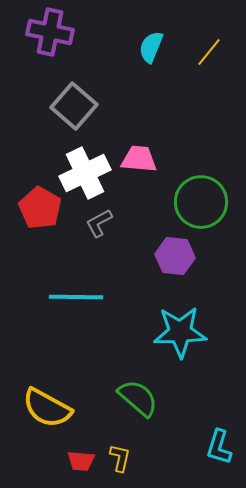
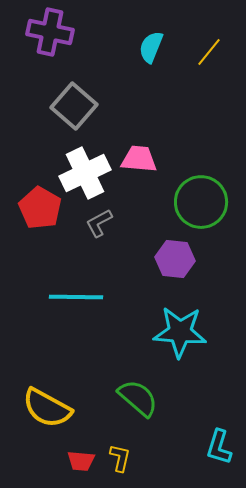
purple hexagon: moved 3 px down
cyan star: rotated 6 degrees clockwise
